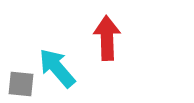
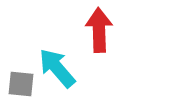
red arrow: moved 8 px left, 8 px up
